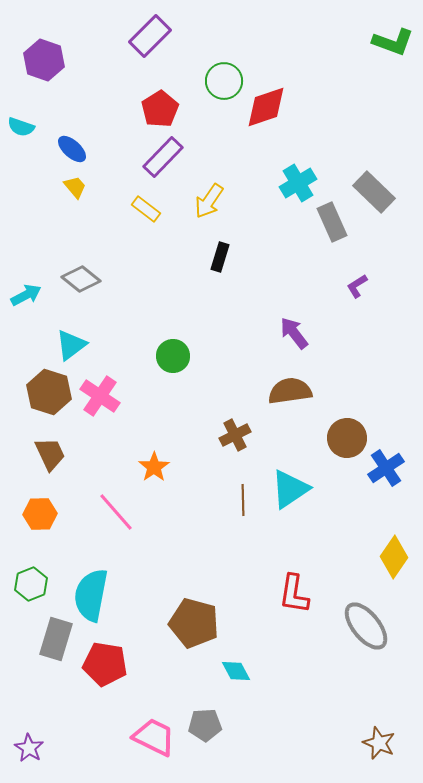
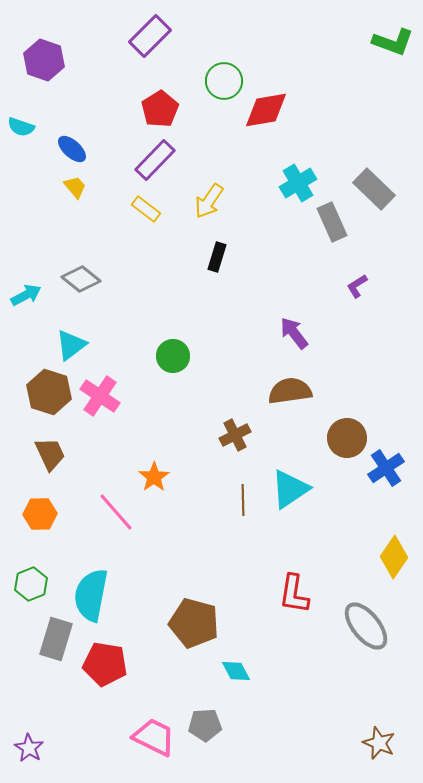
red diamond at (266, 107): moved 3 px down; rotated 9 degrees clockwise
purple rectangle at (163, 157): moved 8 px left, 3 px down
gray rectangle at (374, 192): moved 3 px up
black rectangle at (220, 257): moved 3 px left
orange star at (154, 467): moved 10 px down
